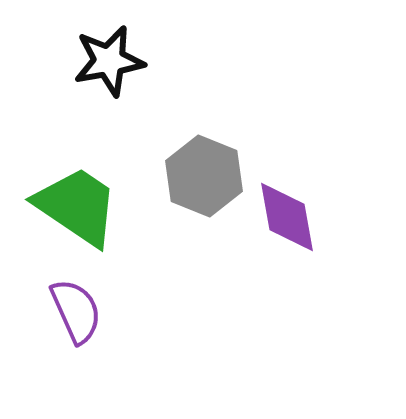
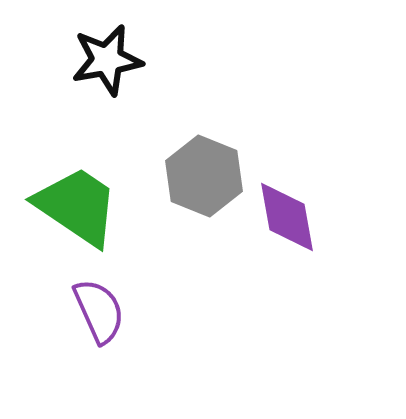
black star: moved 2 px left, 1 px up
purple semicircle: moved 23 px right
